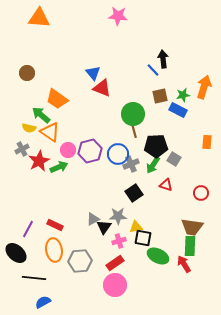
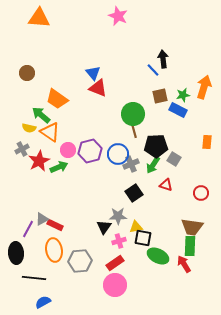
pink star at (118, 16): rotated 18 degrees clockwise
red triangle at (102, 88): moved 4 px left
gray triangle at (93, 219): moved 51 px left
black ellipse at (16, 253): rotated 45 degrees clockwise
